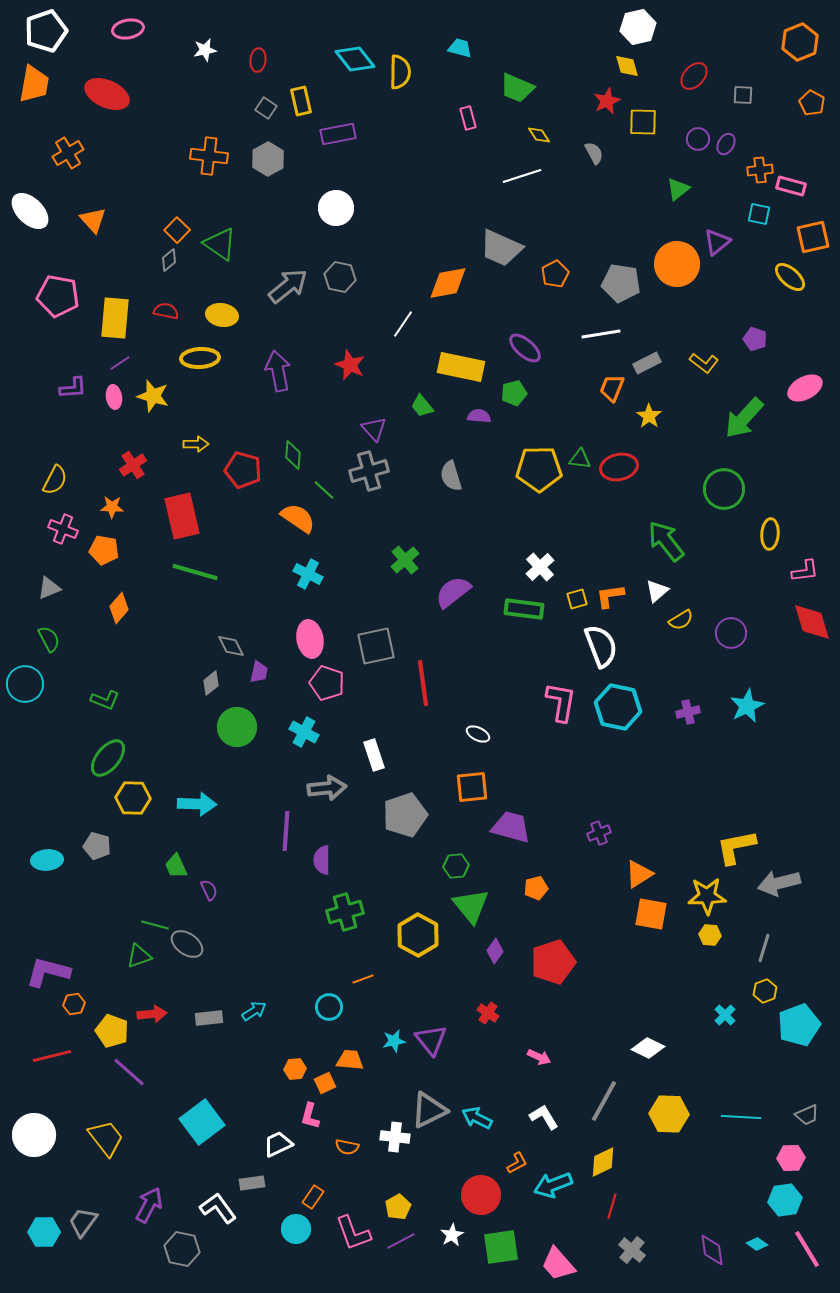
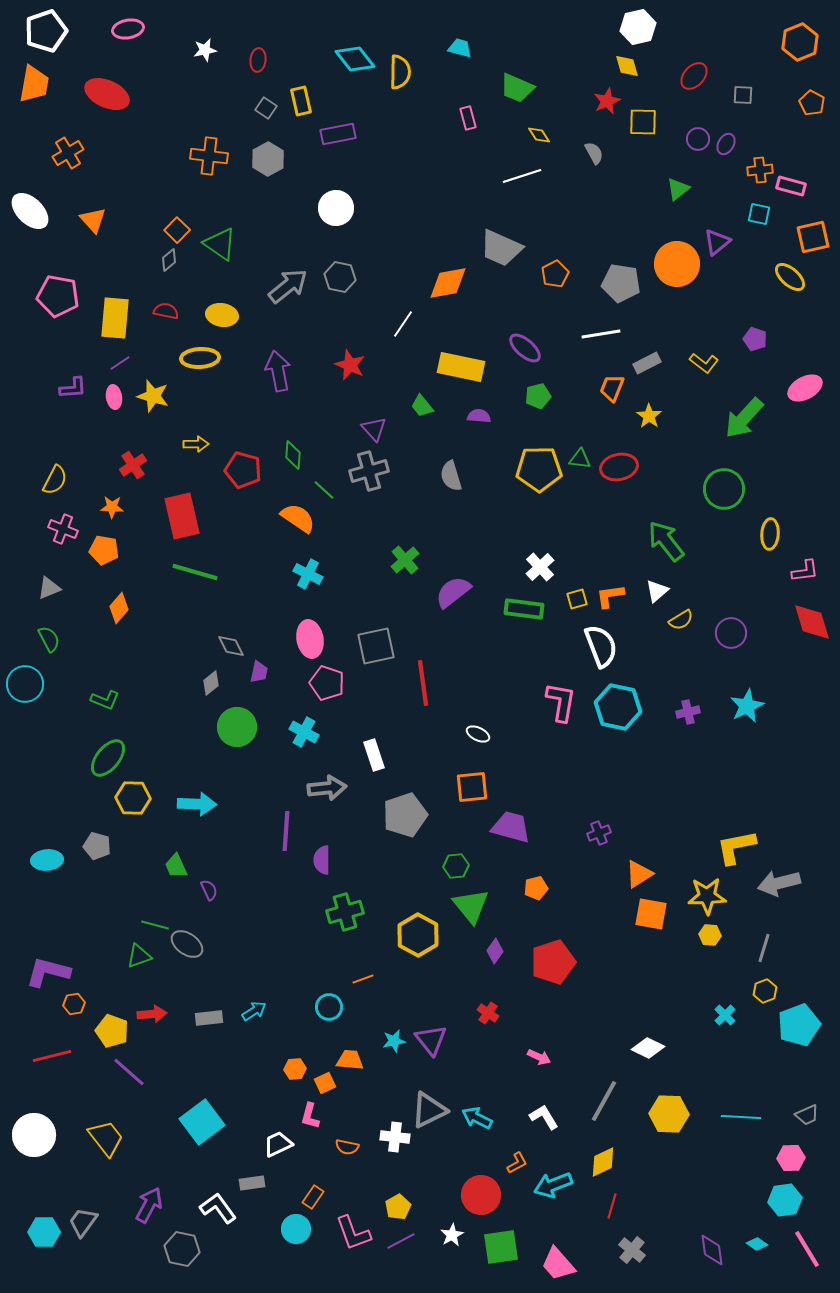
green pentagon at (514, 393): moved 24 px right, 3 px down
